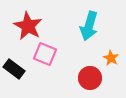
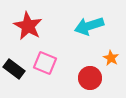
cyan arrow: rotated 56 degrees clockwise
pink square: moved 9 px down
